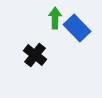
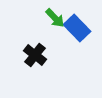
green arrow: rotated 135 degrees clockwise
